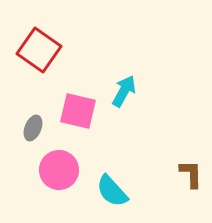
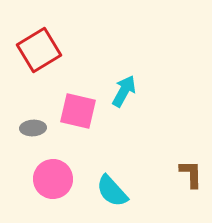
red square: rotated 24 degrees clockwise
gray ellipse: rotated 65 degrees clockwise
pink circle: moved 6 px left, 9 px down
